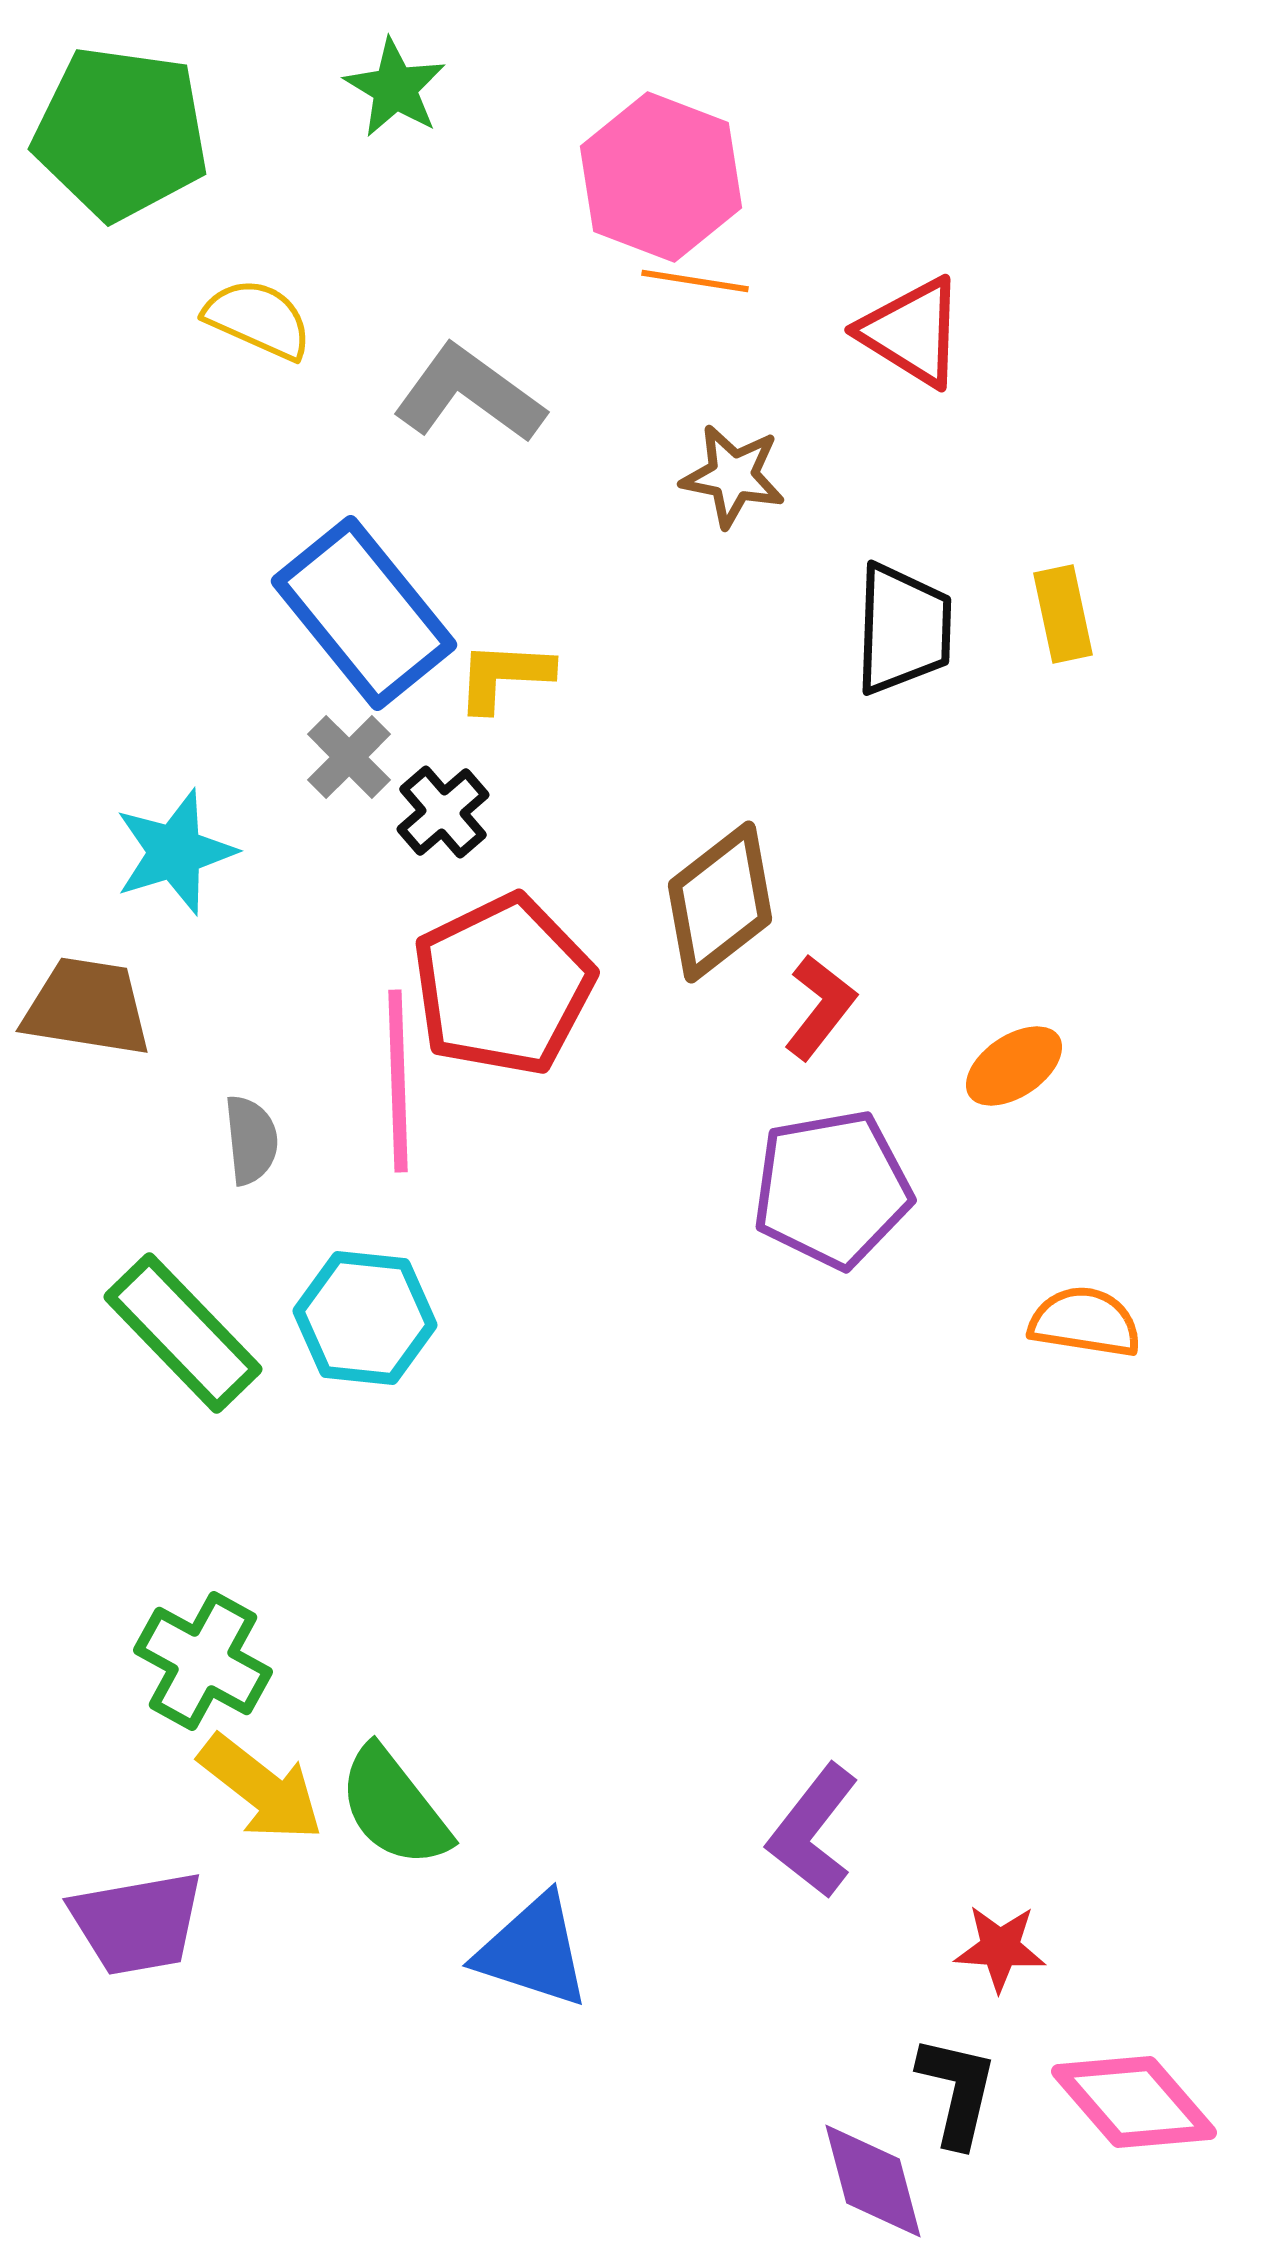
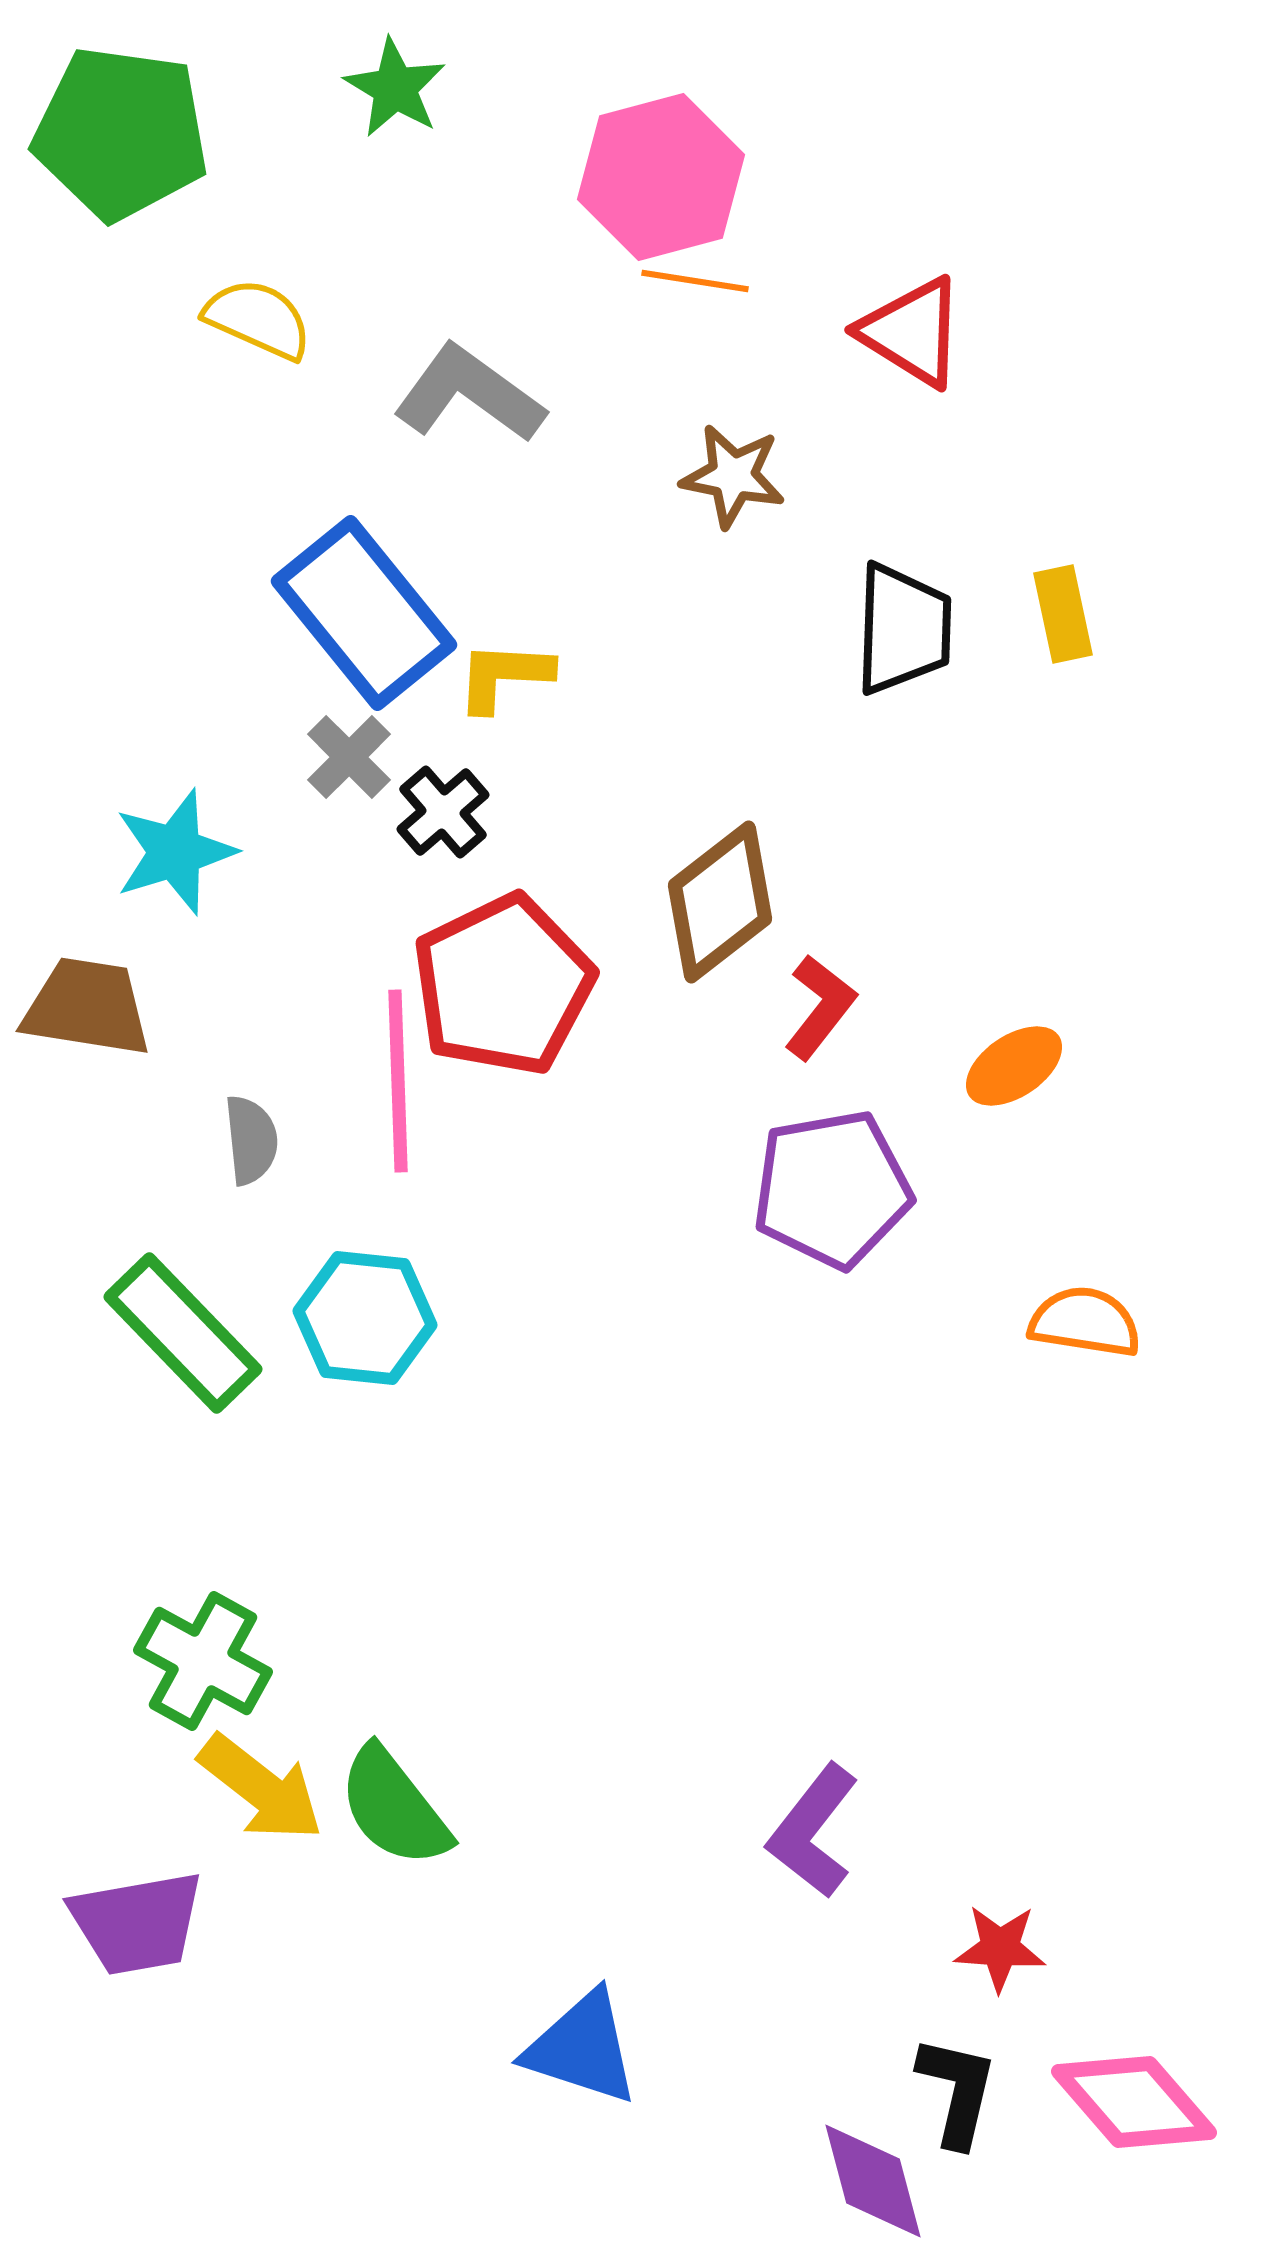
pink hexagon: rotated 24 degrees clockwise
blue triangle: moved 49 px right, 97 px down
